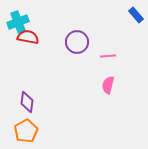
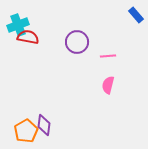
cyan cross: moved 3 px down
purple diamond: moved 17 px right, 23 px down
